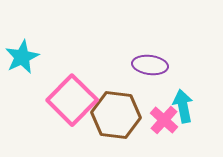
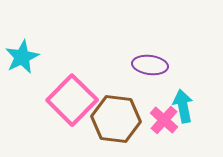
brown hexagon: moved 4 px down
